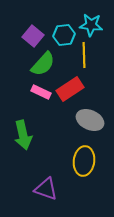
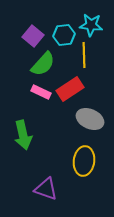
gray ellipse: moved 1 px up
